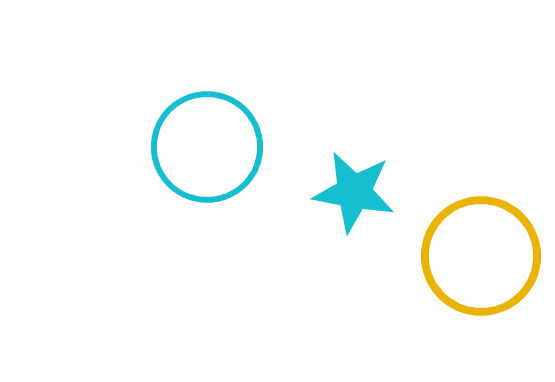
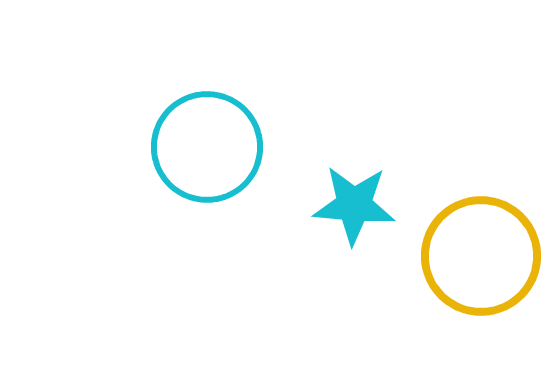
cyan star: moved 13 px down; rotated 6 degrees counterclockwise
